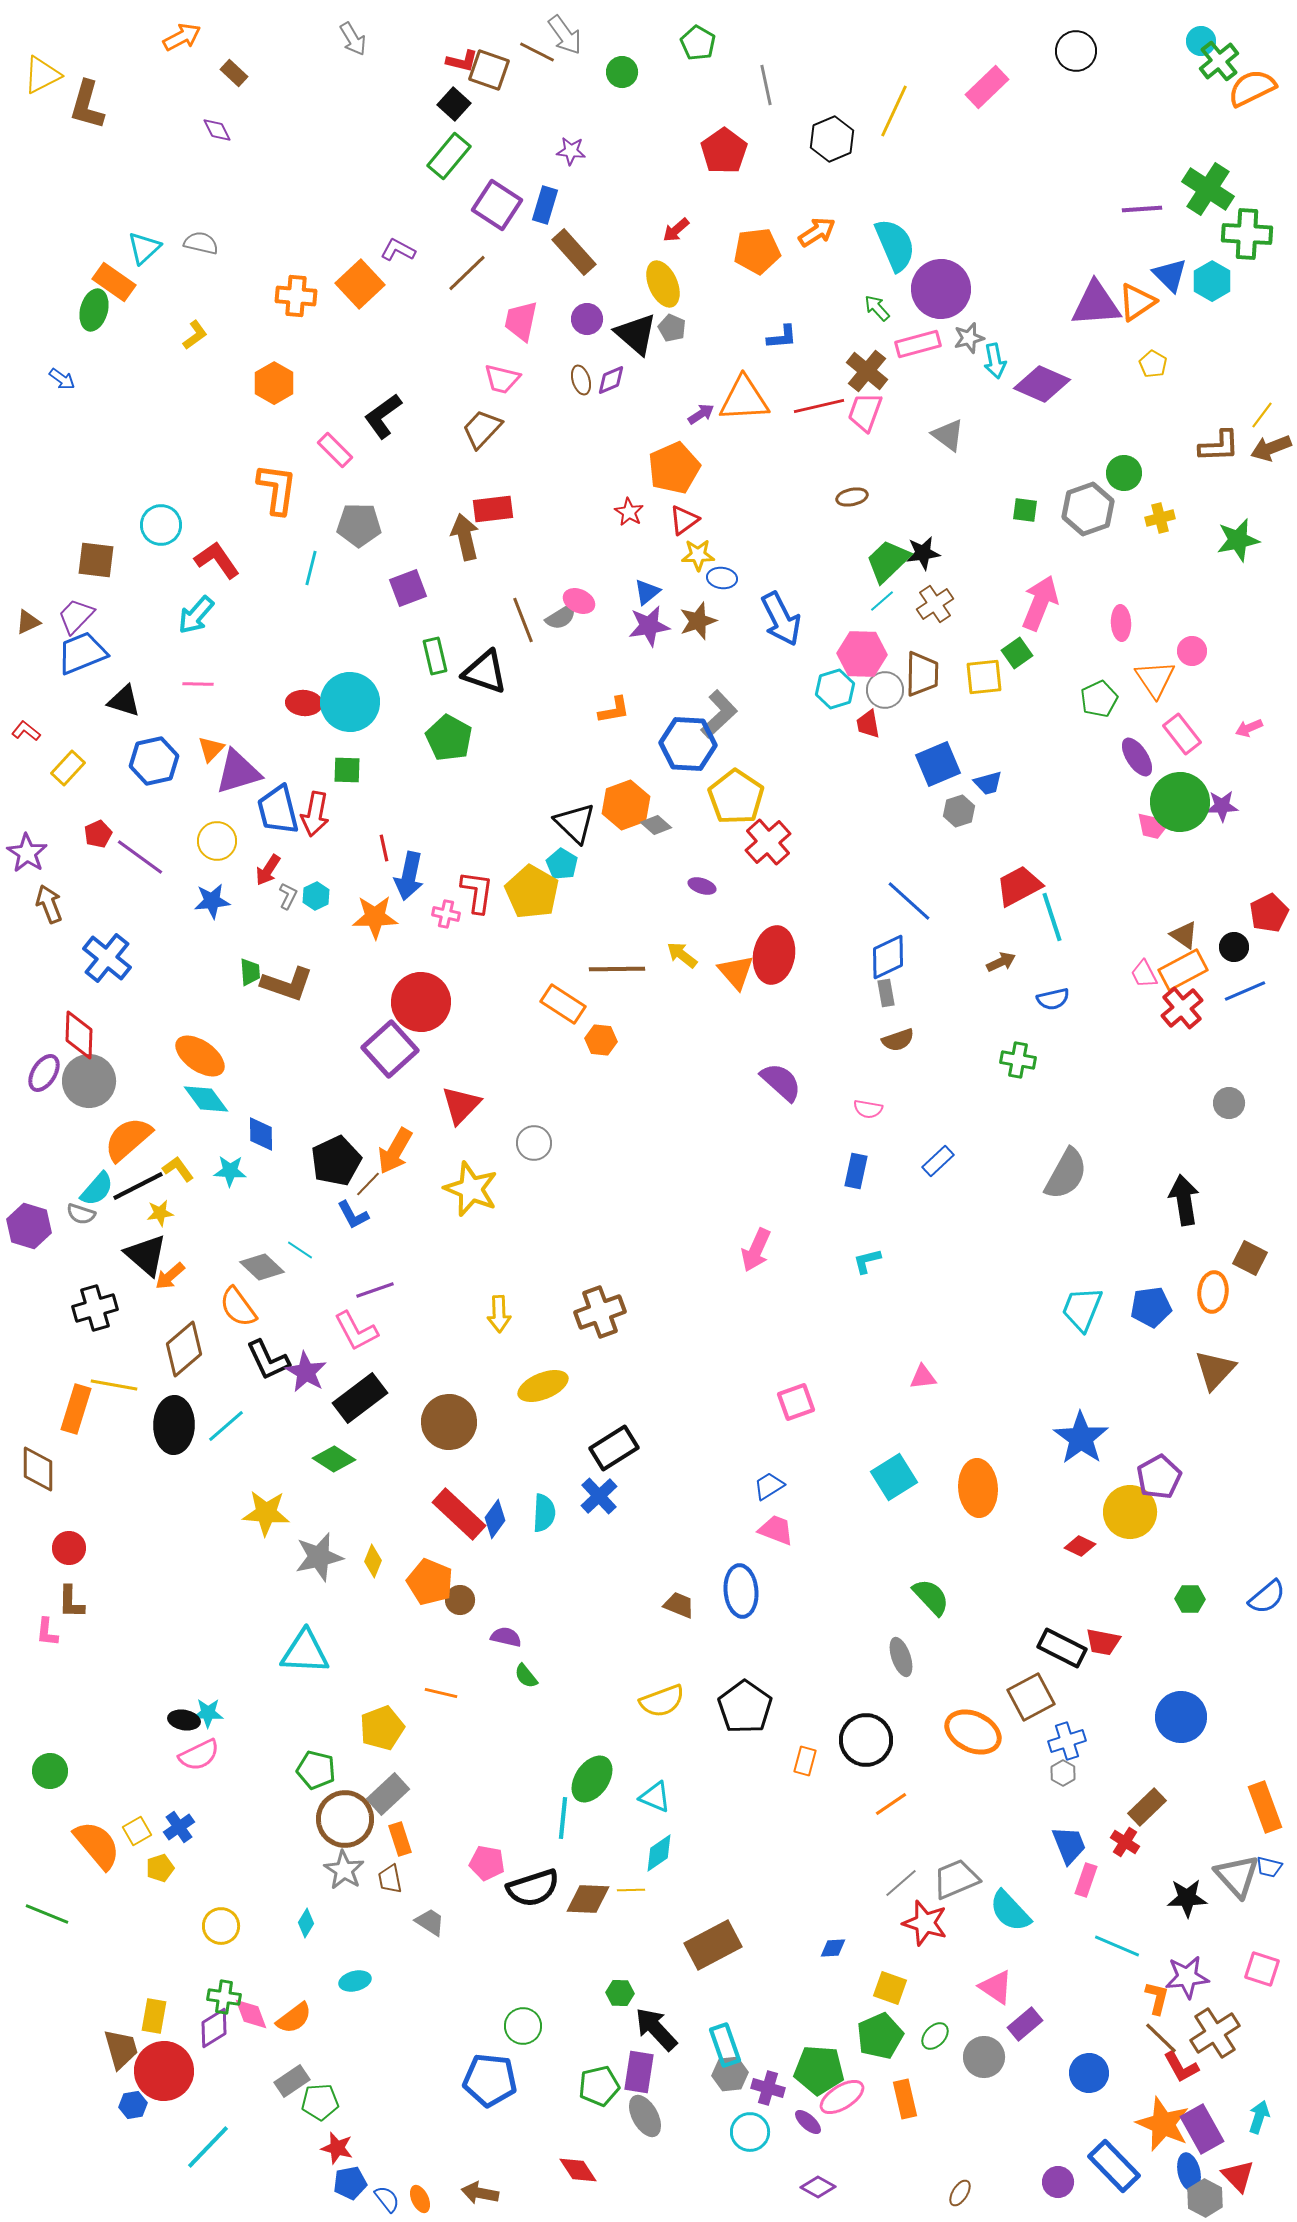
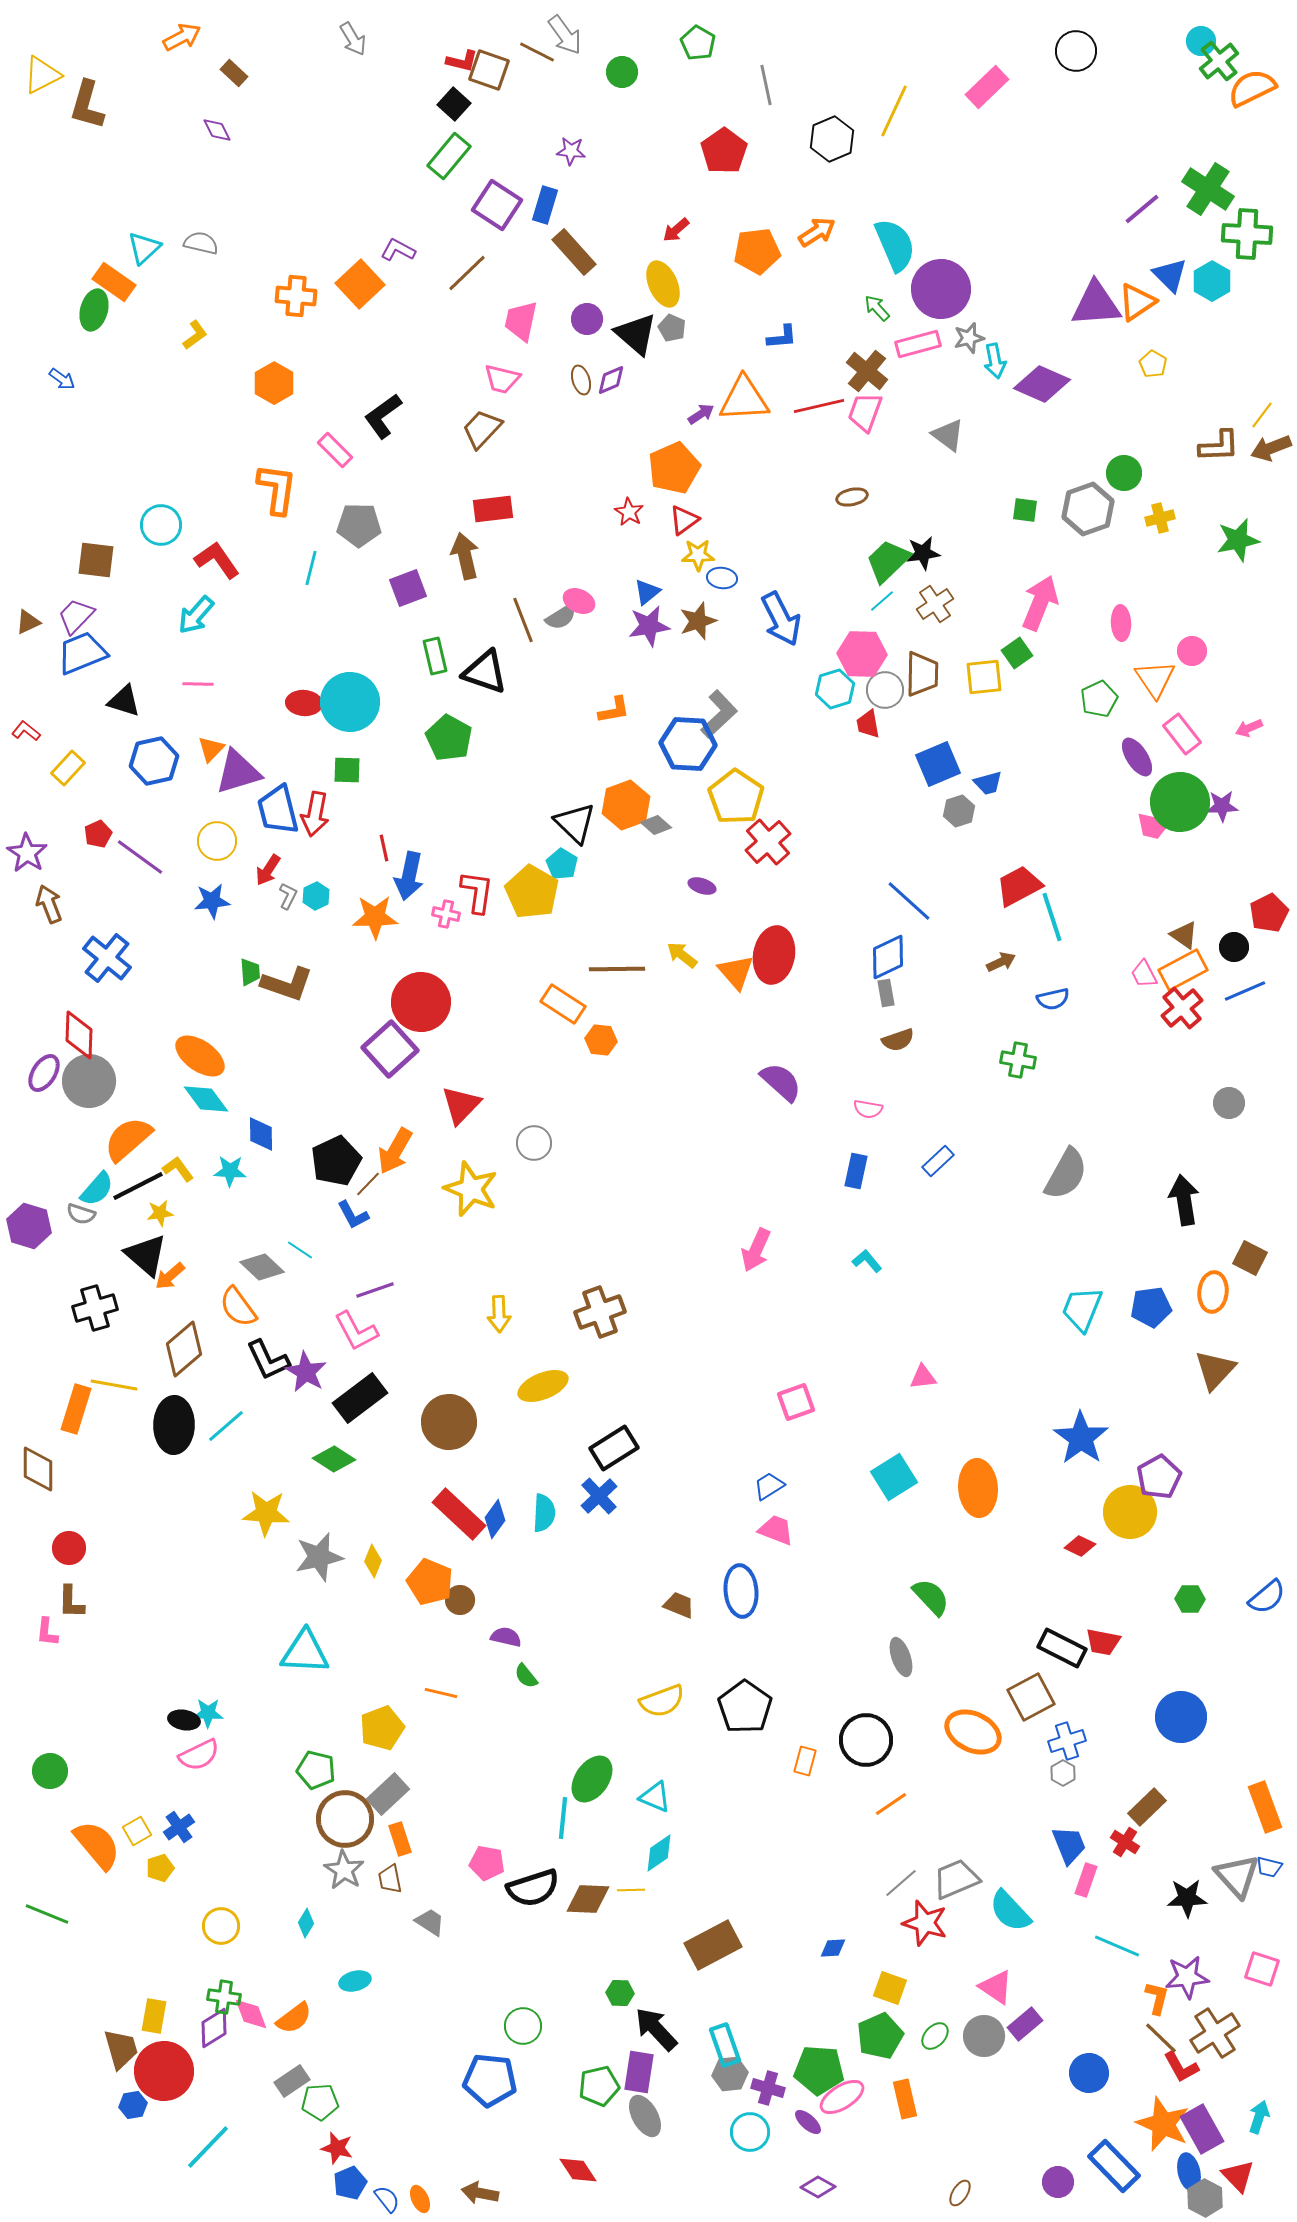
purple line at (1142, 209): rotated 36 degrees counterclockwise
brown arrow at (465, 537): moved 19 px down
cyan L-shape at (867, 1261): rotated 64 degrees clockwise
gray circle at (984, 2057): moved 21 px up
blue pentagon at (350, 2183): rotated 12 degrees counterclockwise
